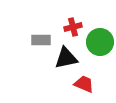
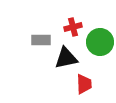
red trapezoid: rotated 65 degrees clockwise
